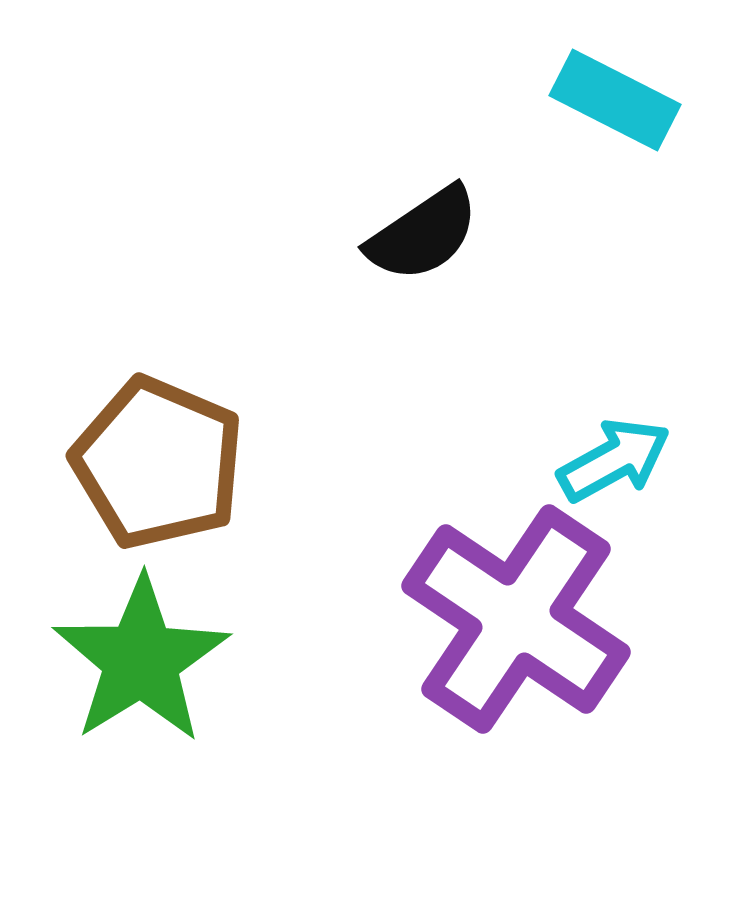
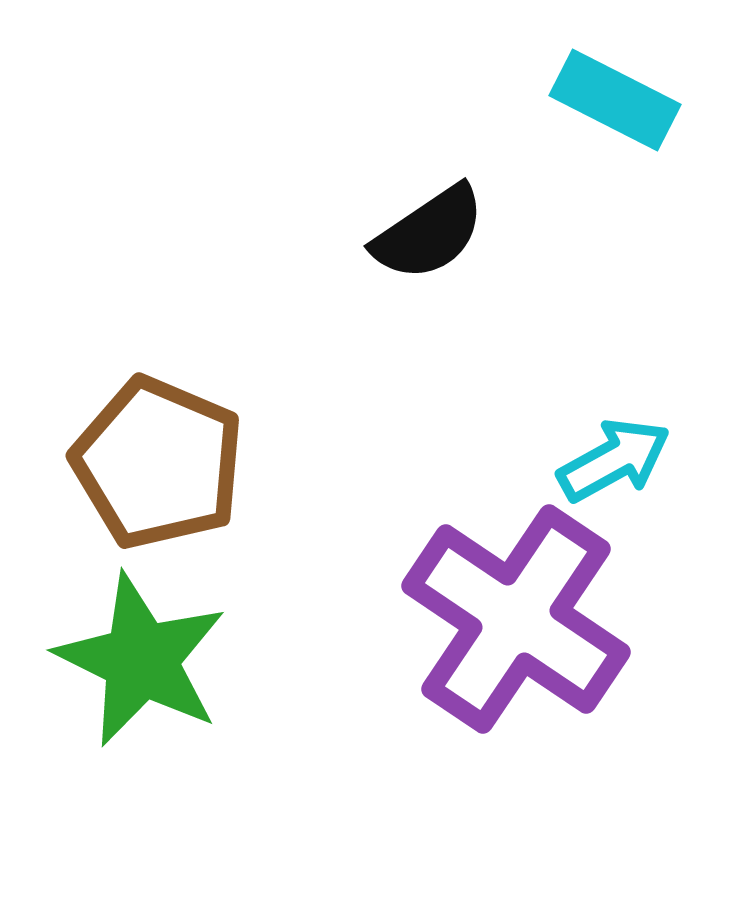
black semicircle: moved 6 px right, 1 px up
green star: rotated 14 degrees counterclockwise
